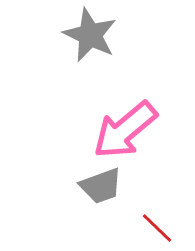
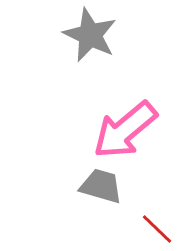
gray trapezoid: rotated 144 degrees counterclockwise
red line: moved 1 px down
